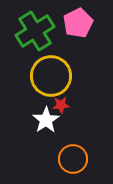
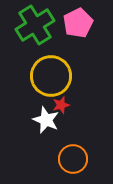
green cross: moved 6 px up
red star: rotated 12 degrees counterclockwise
white star: rotated 16 degrees counterclockwise
